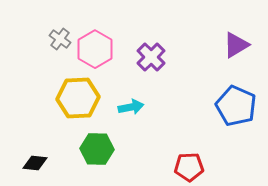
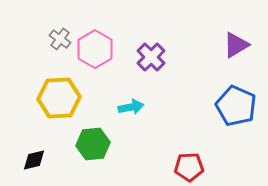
yellow hexagon: moved 19 px left
green hexagon: moved 4 px left, 5 px up; rotated 8 degrees counterclockwise
black diamond: moved 1 px left, 3 px up; rotated 20 degrees counterclockwise
